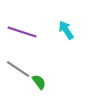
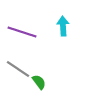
cyan arrow: moved 3 px left, 4 px up; rotated 30 degrees clockwise
